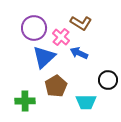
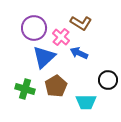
green cross: moved 12 px up; rotated 18 degrees clockwise
